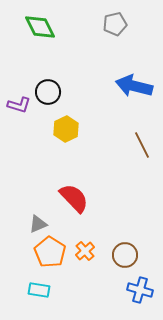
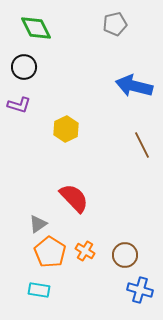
green diamond: moved 4 px left, 1 px down
black circle: moved 24 px left, 25 px up
gray triangle: rotated 12 degrees counterclockwise
orange cross: rotated 18 degrees counterclockwise
